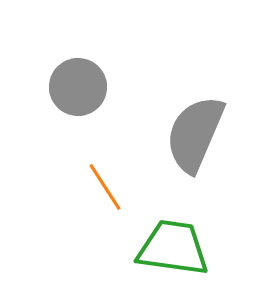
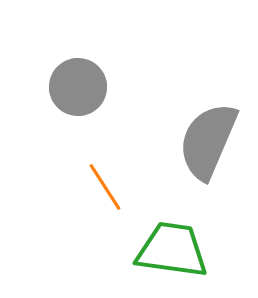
gray semicircle: moved 13 px right, 7 px down
green trapezoid: moved 1 px left, 2 px down
